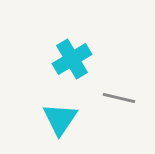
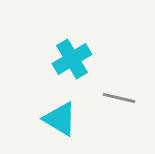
cyan triangle: rotated 33 degrees counterclockwise
